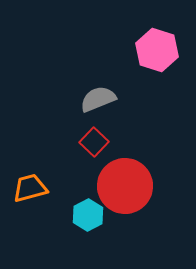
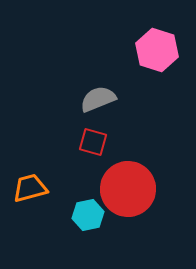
red square: moved 1 px left; rotated 28 degrees counterclockwise
red circle: moved 3 px right, 3 px down
cyan hexagon: rotated 16 degrees clockwise
